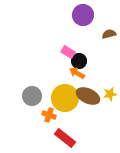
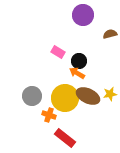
brown semicircle: moved 1 px right
pink rectangle: moved 10 px left
